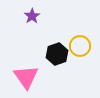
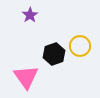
purple star: moved 2 px left, 1 px up
black hexagon: moved 3 px left
